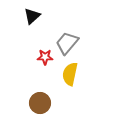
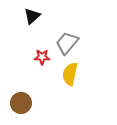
red star: moved 3 px left
brown circle: moved 19 px left
